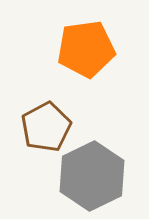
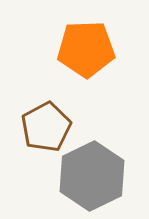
orange pentagon: rotated 6 degrees clockwise
